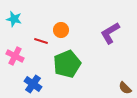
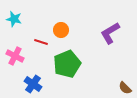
red line: moved 1 px down
